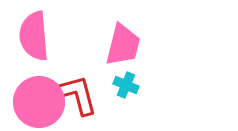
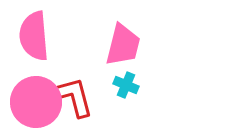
red L-shape: moved 4 px left, 2 px down
pink circle: moved 3 px left
